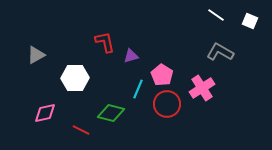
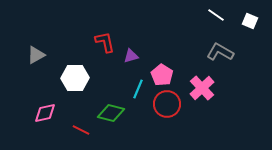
pink cross: rotated 10 degrees counterclockwise
